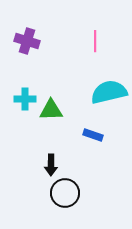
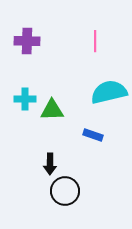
purple cross: rotated 15 degrees counterclockwise
green triangle: moved 1 px right
black arrow: moved 1 px left, 1 px up
black circle: moved 2 px up
